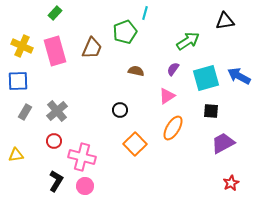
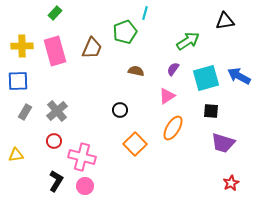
yellow cross: rotated 25 degrees counterclockwise
purple trapezoid: rotated 135 degrees counterclockwise
